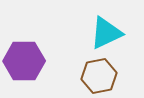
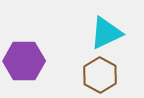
brown hexagon: moved 1 px right, 1 px up; rotated 20 degrees counterclockwise
